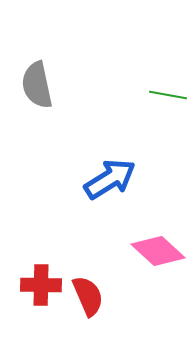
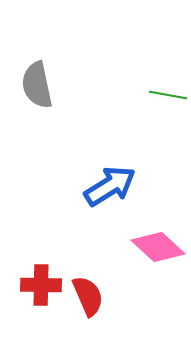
blue arrow: moved 7 px down
pink diamond: moved 4 px up
